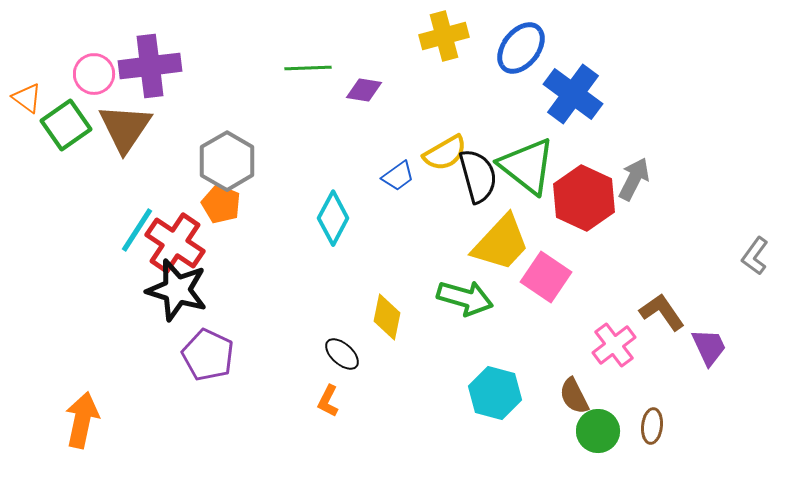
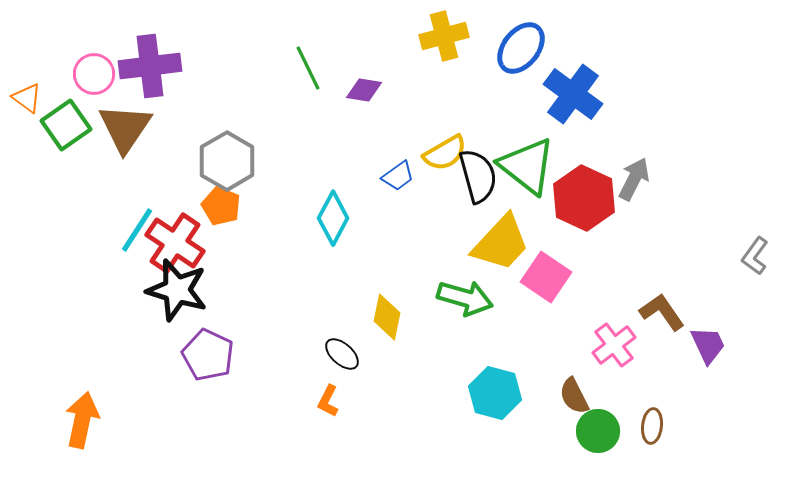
green line: rotated 66 degrees clockwise
orange pentagon: moved 2 px down
purple trapezoid: moved 1 px left, 2 px up
